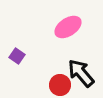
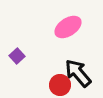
purple square: rotated 14 degrees clockwise
black arrow: moved 3 px left
